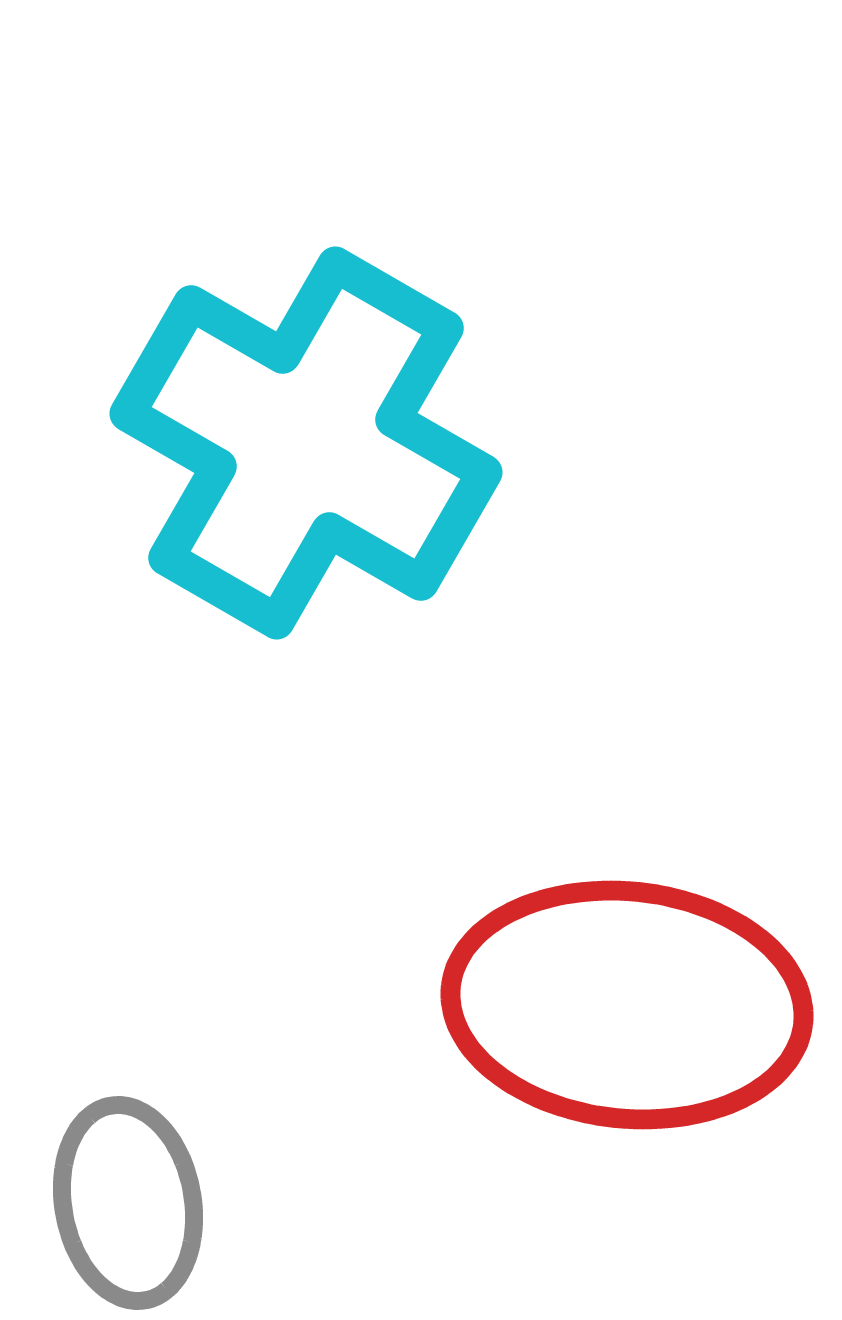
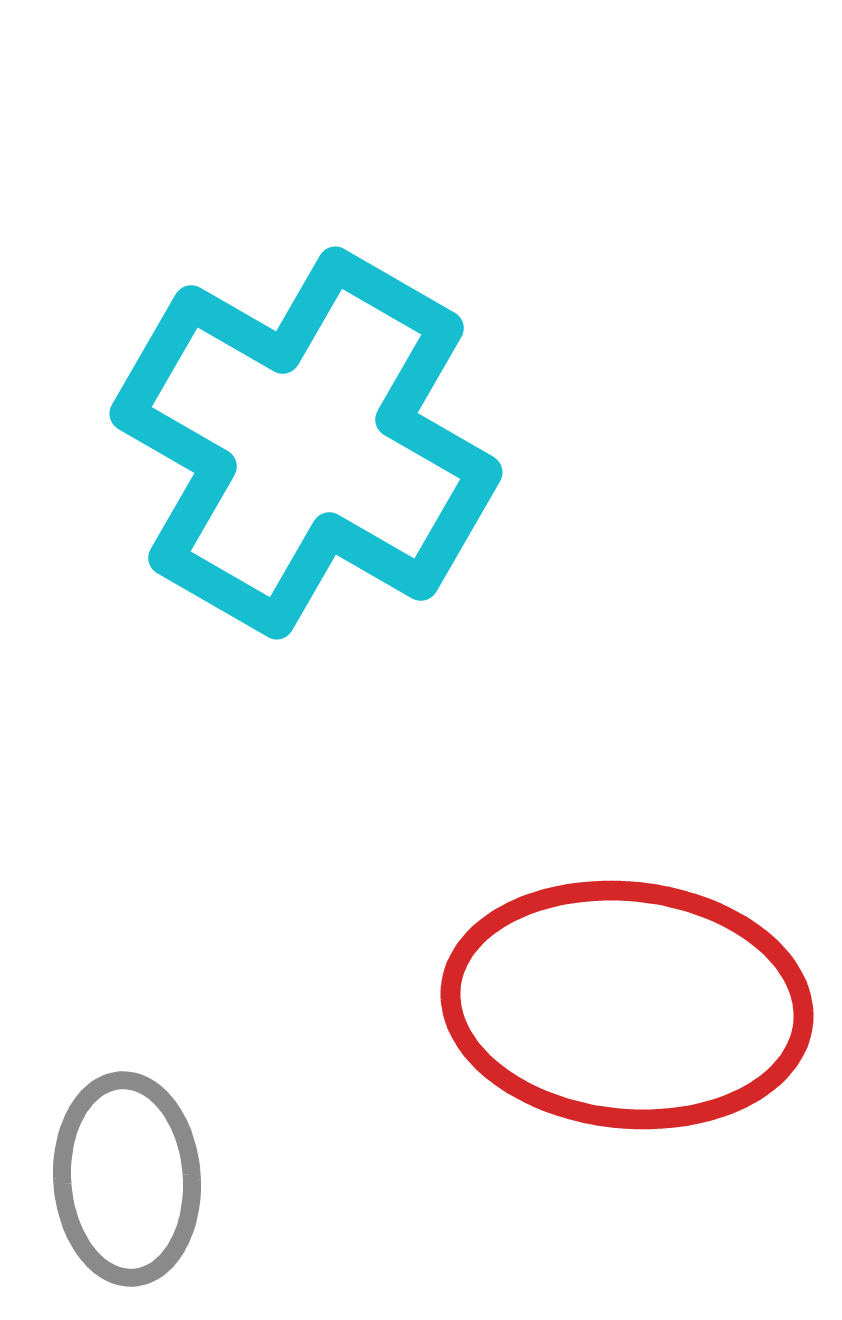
gray ellipse: moved 1 px left, 24 px up; rotated 6 degrees clockwise
